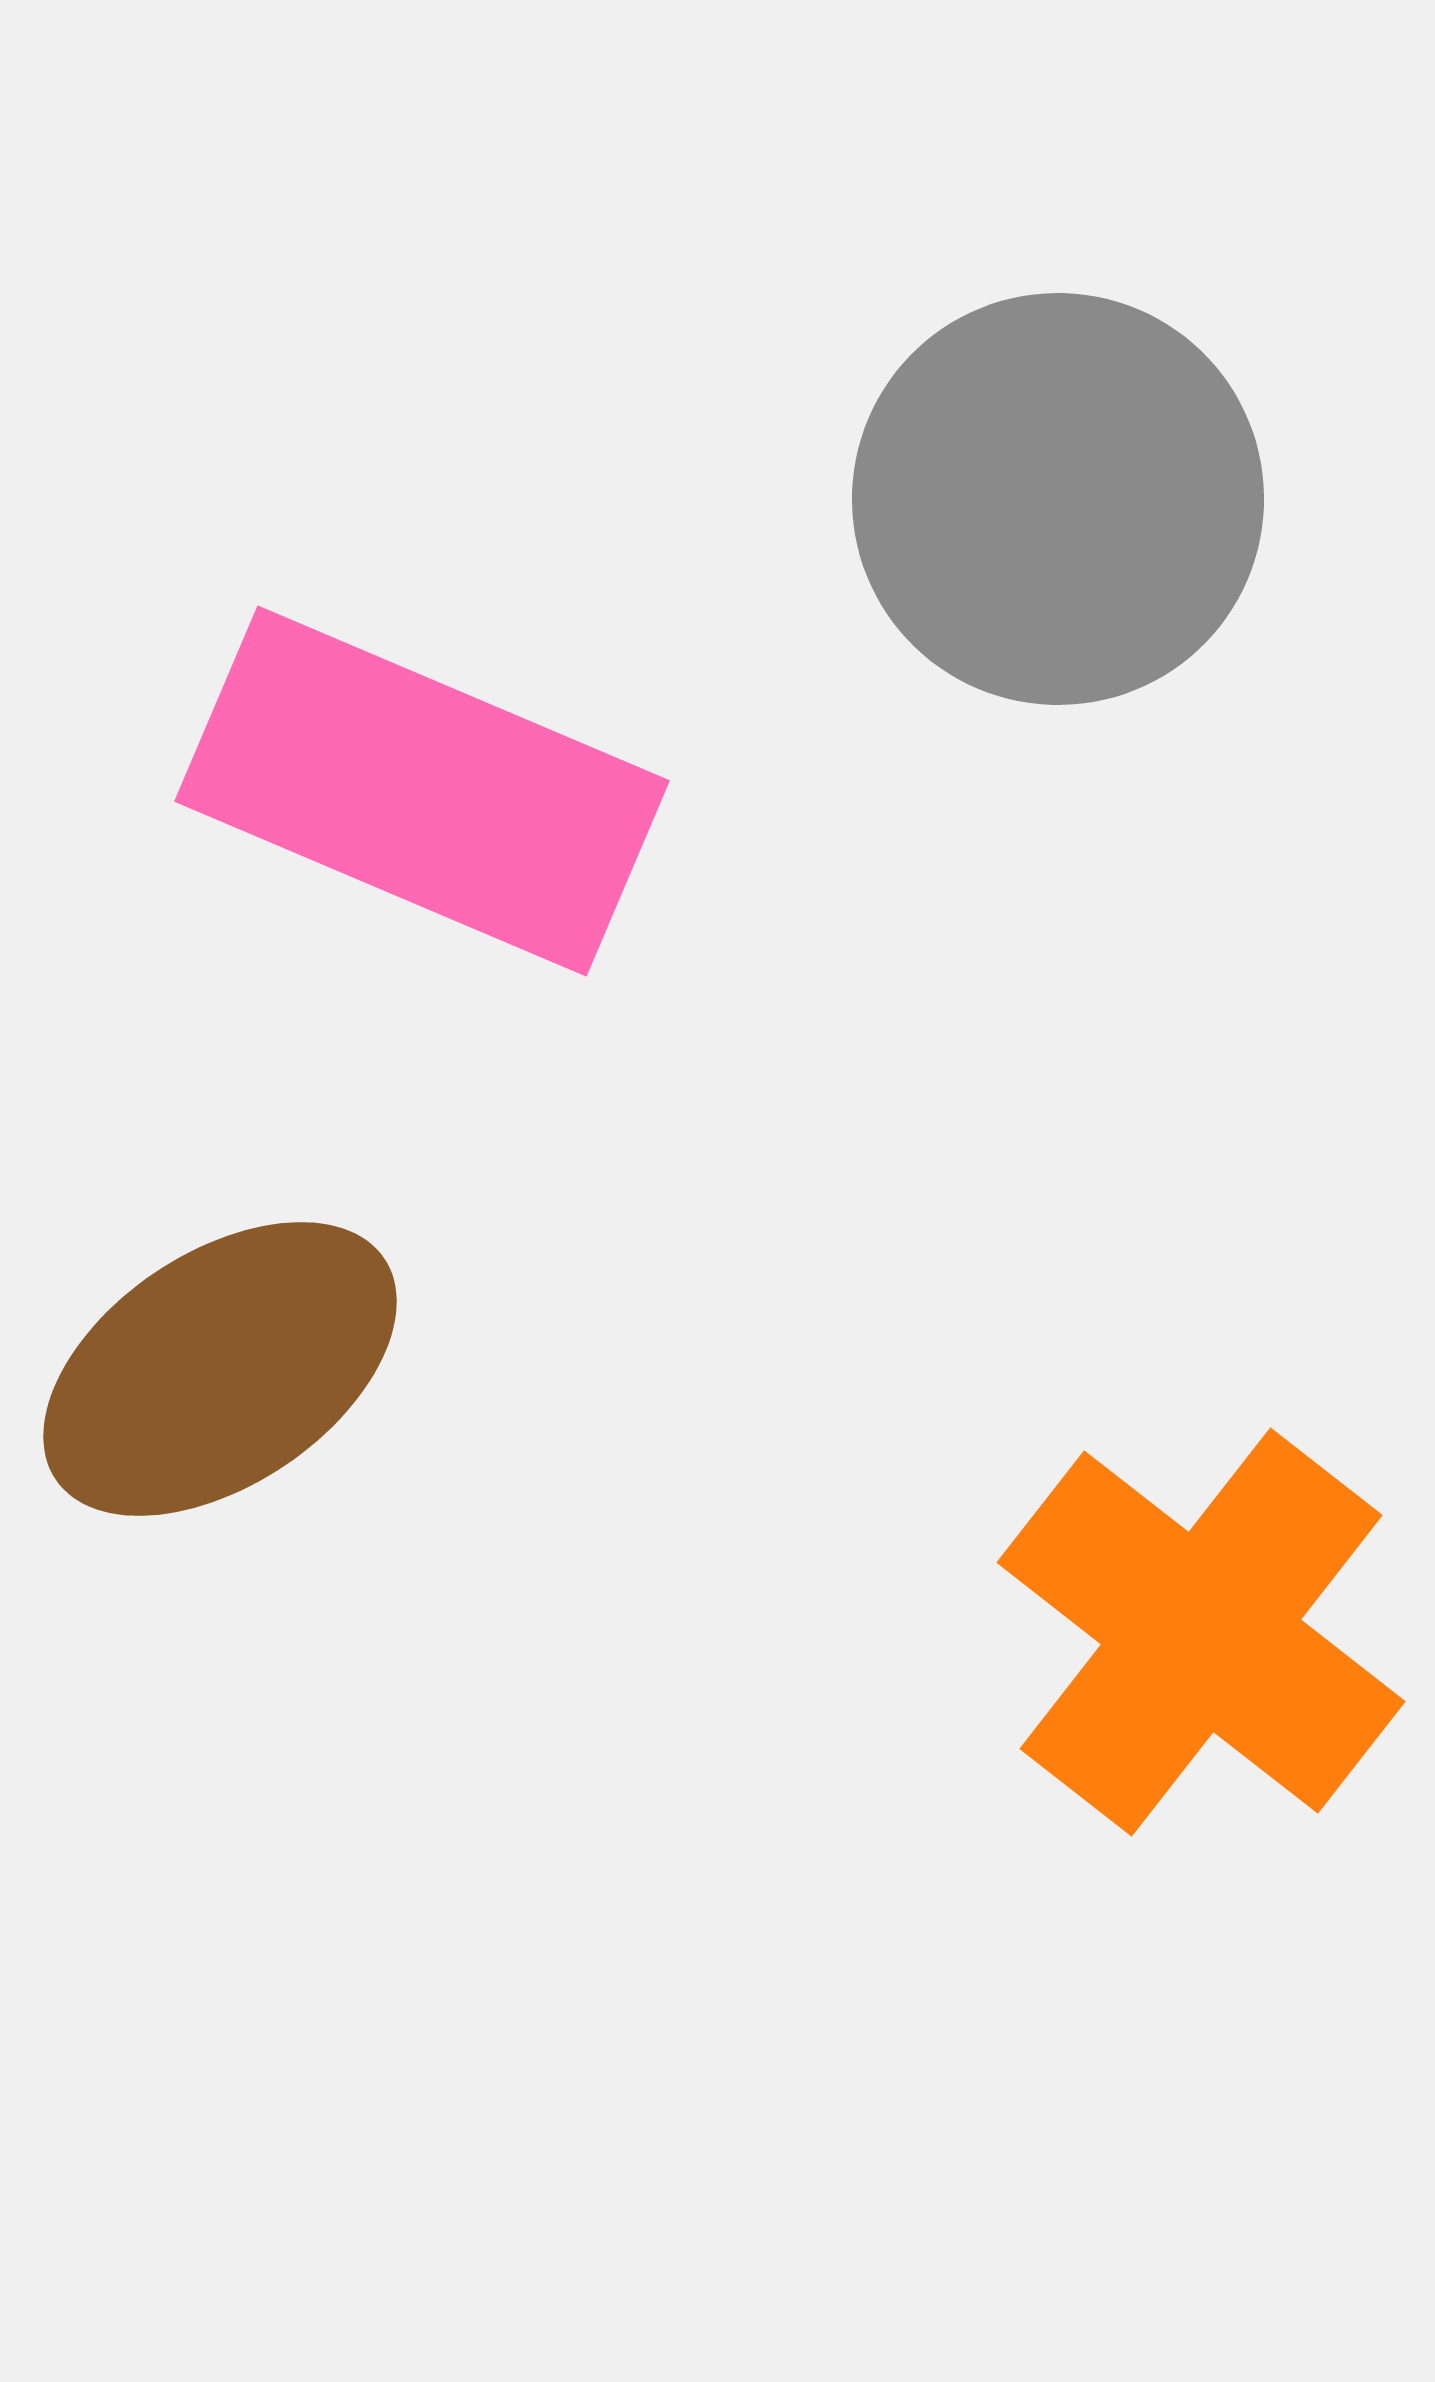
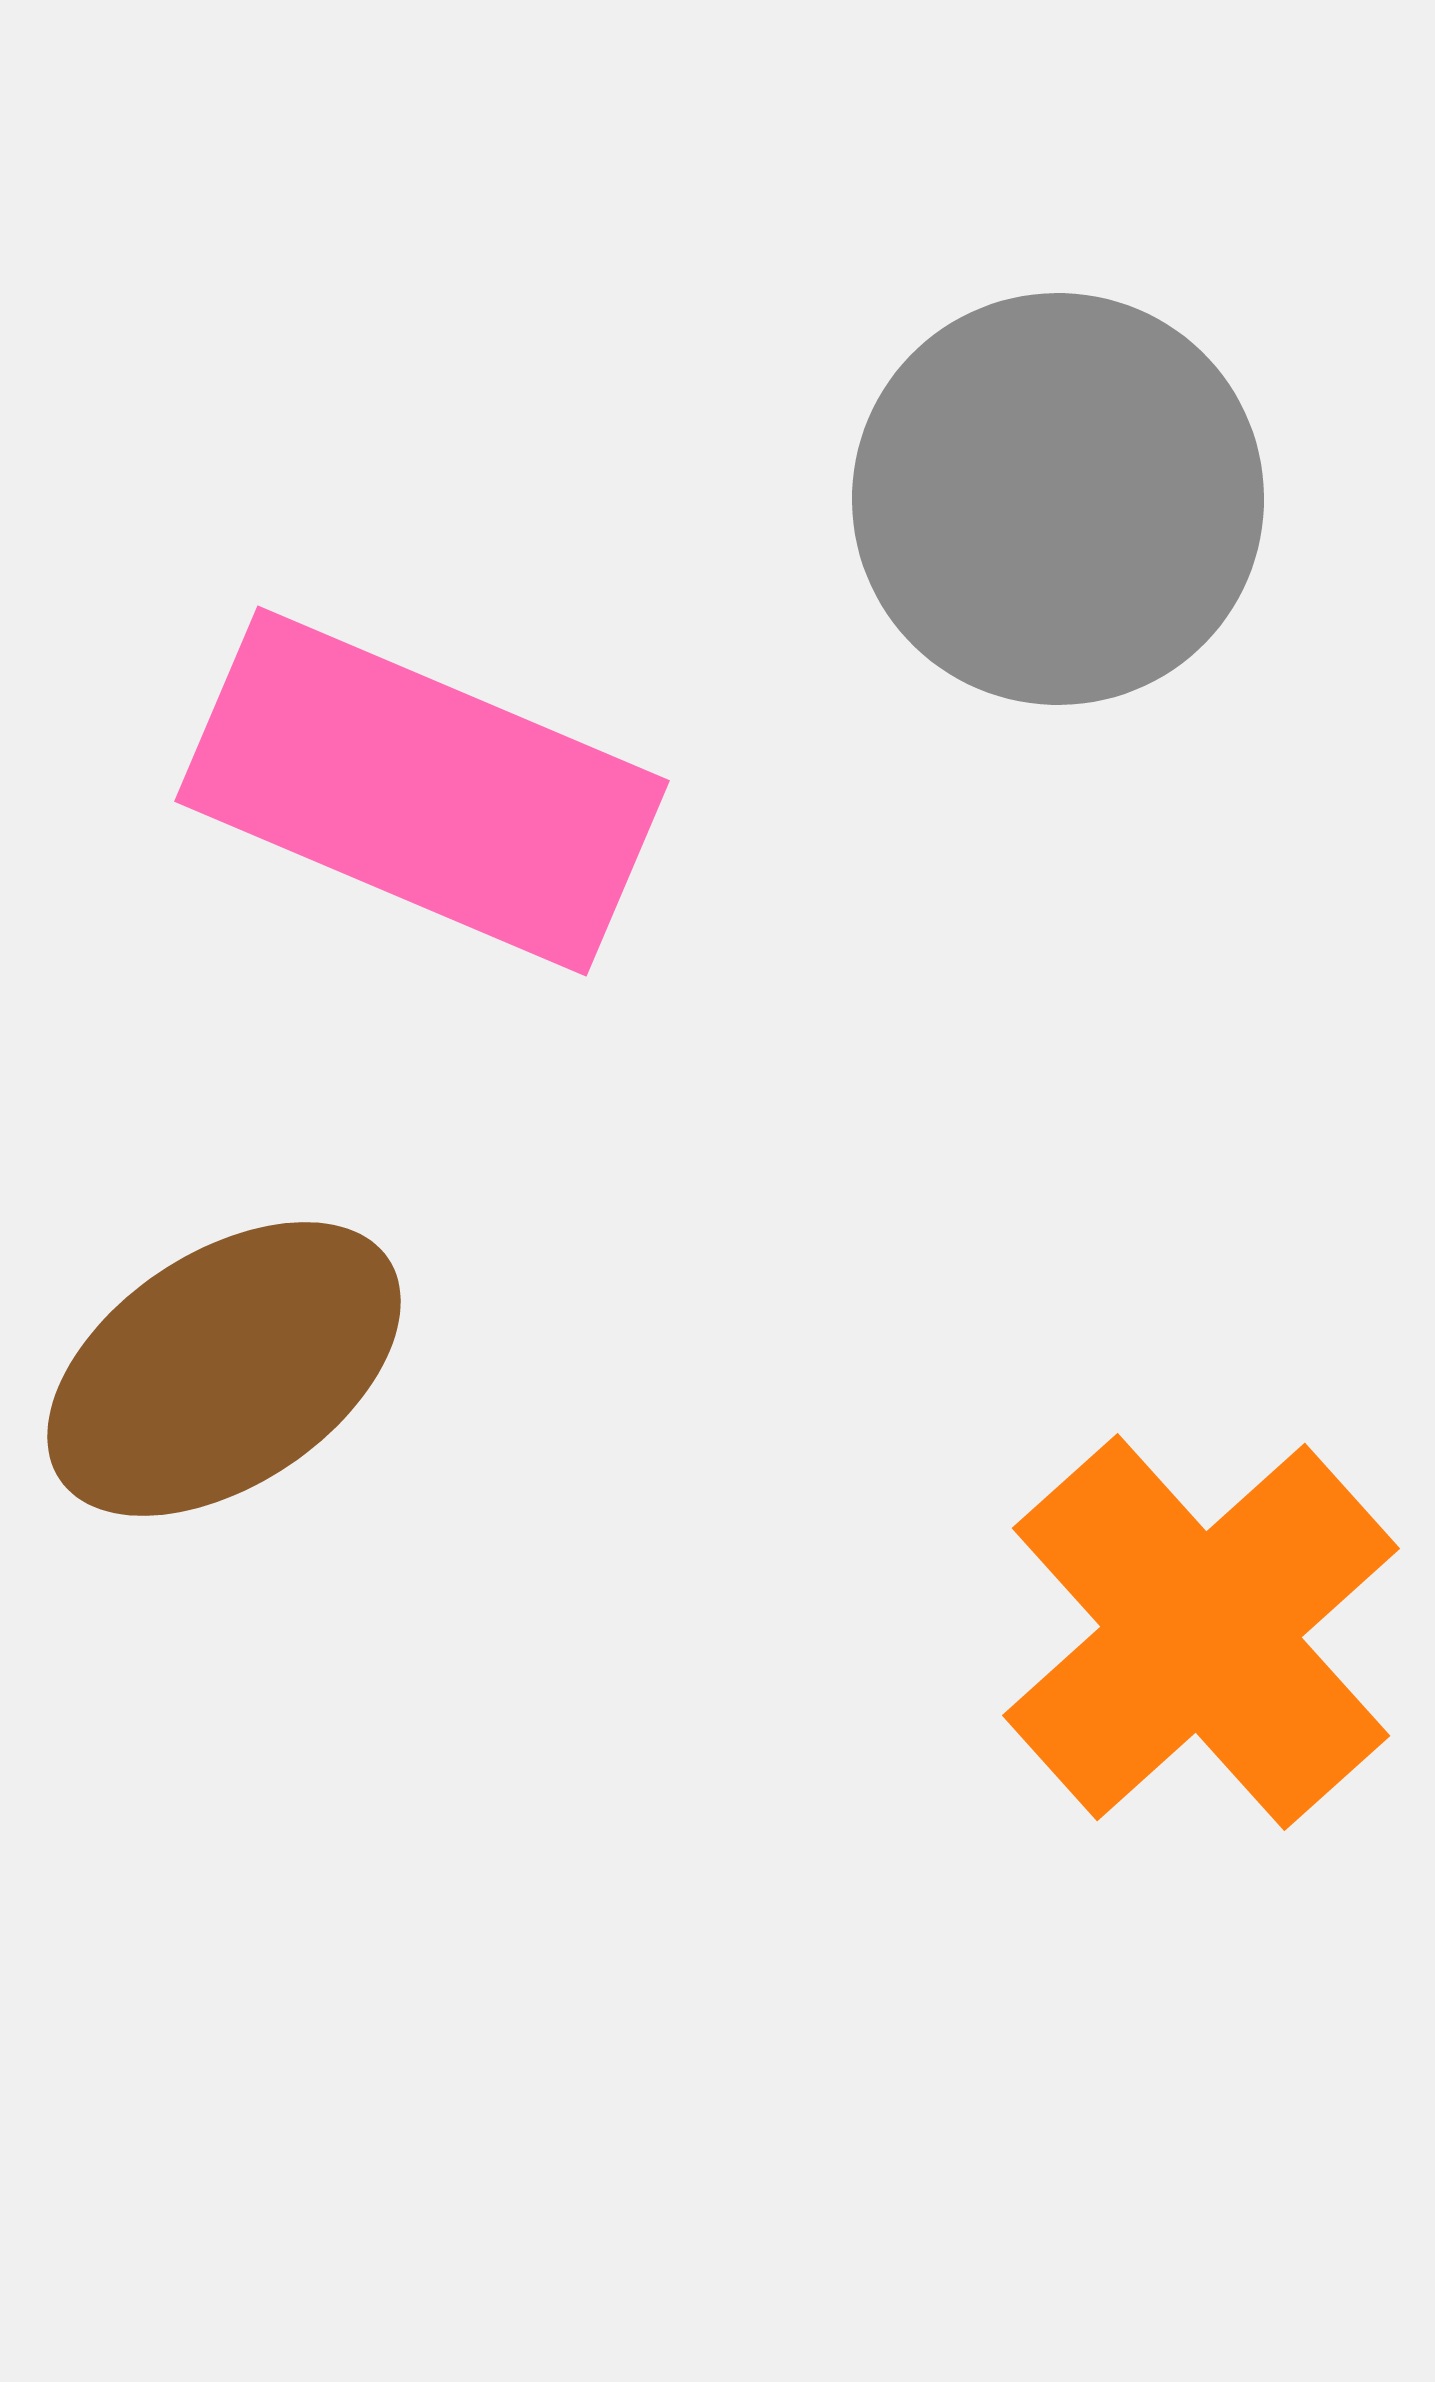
brown ellipse: moved 4 px right
orange cross: rotated 10 degrees clockwise
